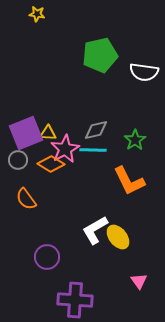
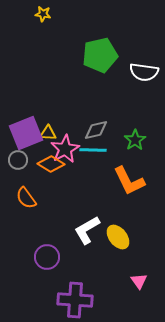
yellow star: moved 6 px right
orange semicircle: moved 1 px up
white L-shape: moved 8 px left
